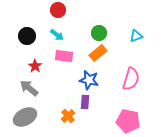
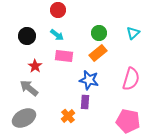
cyan triangle: moved 3 px left, 3 px up; rotated 24 degrees counterclockwise
gray ellipse: moved 1 px left, 1 px down
